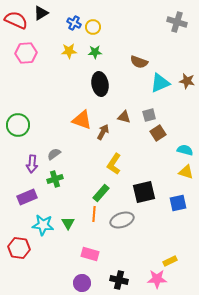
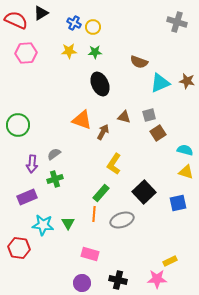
black ellipse: rotated 15 degrees counterclockwise
black square: rotated 30 degrees counterclockwise
black cross: moved 1 px left
